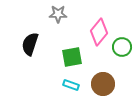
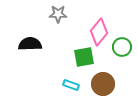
black semicircle: rotated 70 degrees clockwise
green square: moved 12 px right
